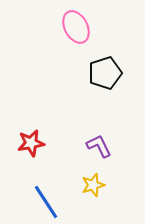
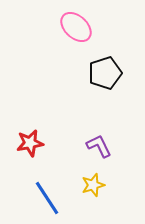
pink ellipse: rotated 20 degrees counterclockwise
red star: moved 1 px left
blue line: moved 1 px right, 4 px up
